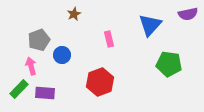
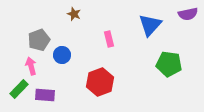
brown star: rotated 24 degrees counterclockwise
purple rectangle: moved 2 px down
